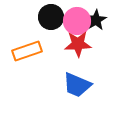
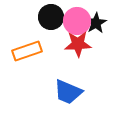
black star: moved 3 px down
blue trapezoid: moved 9 px left, 7 px down
